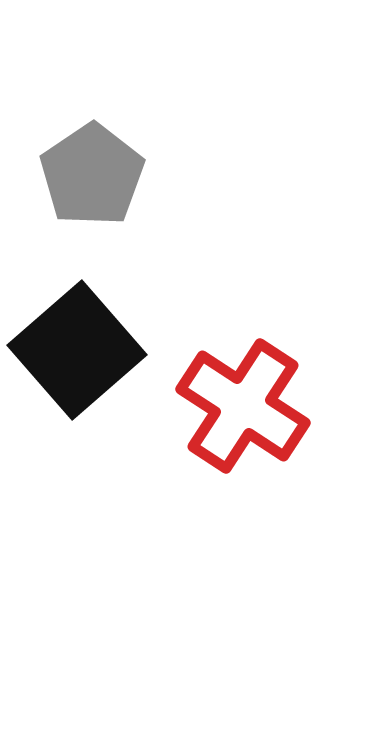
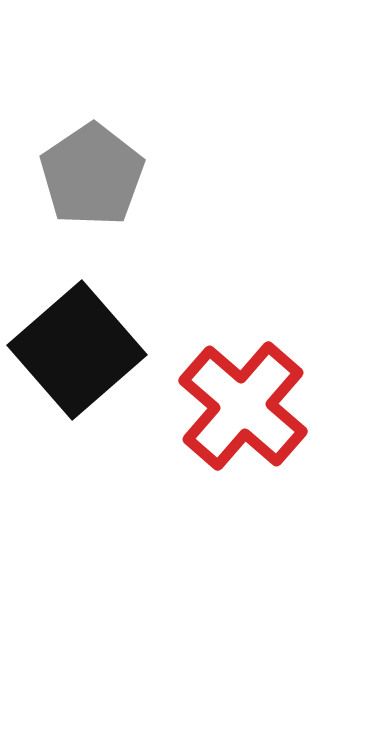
red cross: rotated 8 degrees clockwise
